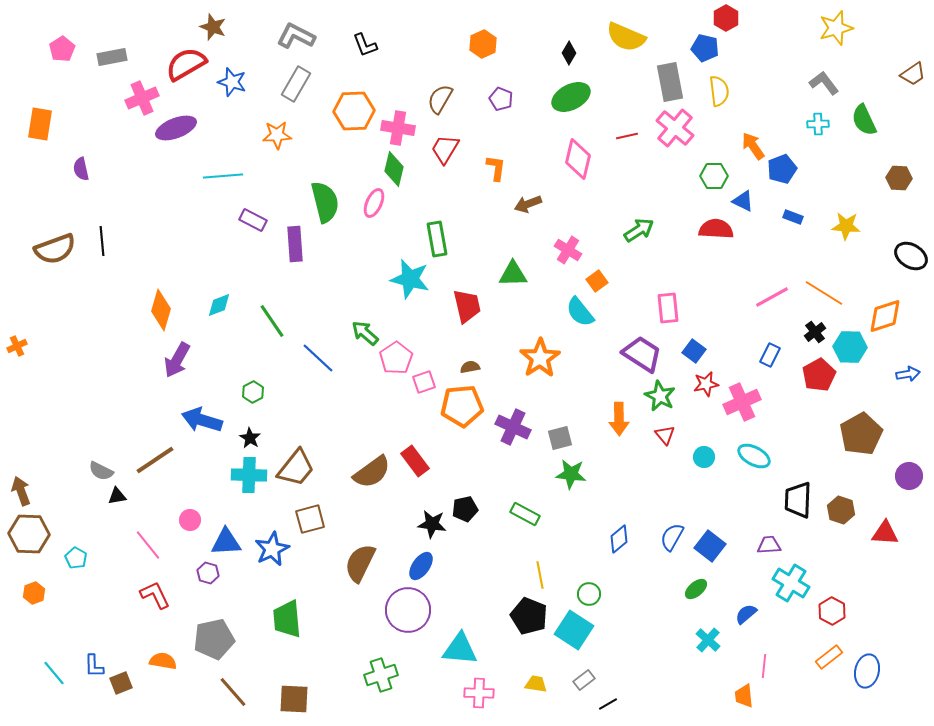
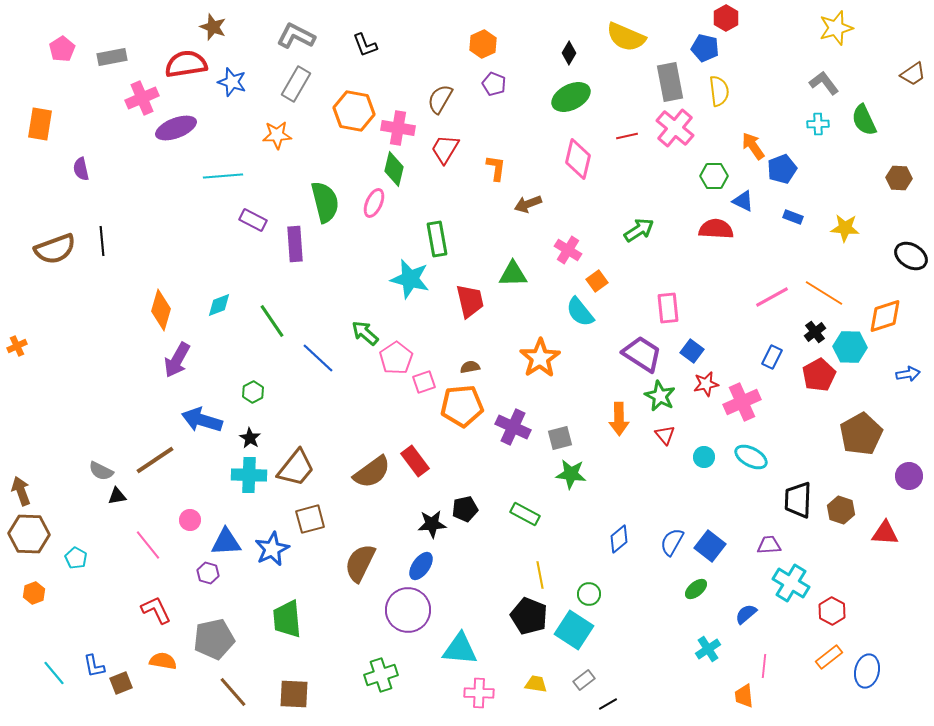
red semicircle at (186, 64): rotated 21 degrees clockwise
purple pentagon at (501, 99): moved 7 px left, 15 px up
orange hexagon at (354, 111): rotated 12 degrees clockwise
yellow star at (846, 226): moved 1 px left, 2 px down
red trapezoid at (467, 306): moved 3 px right, 5 px up
blue square at (694, 351): moved 2 px left
blue rectangle at (770, 355): moved 2 px right, 2 px down
cyan ellipse at (754, 456): moved 3 px left, 1 px down
black star at (432, 524): rotated 12 degrees counterclockwise
blue semicircle at (672, 537): moved 5 px down
red L-shape at (155, 595): moved 1 px right, 15 px down
cyan cross at (708, 640): moved 9 px down; rotated 15 degrees clockwise
blue L-shape at (94, 666): rotated 10 degrees counterclockwise
brown square at (294, 699): moved 5 px up
